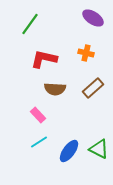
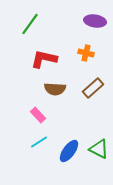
purple ellipse: moved 2 px right, 3 px down; rotated 25 degrees counterclockwise
